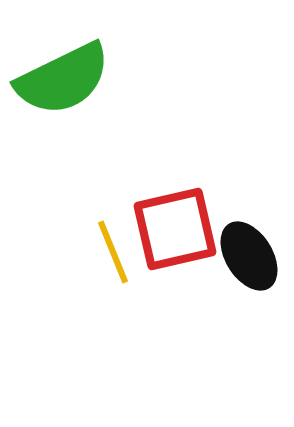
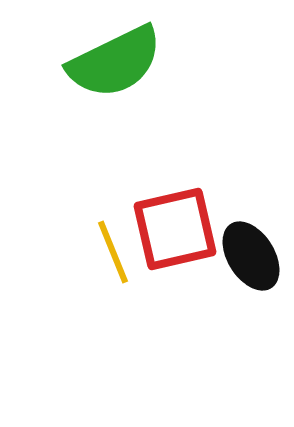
green semicircle: moved 52 px right, 17 px up
black ellipse: moved 2 px right
